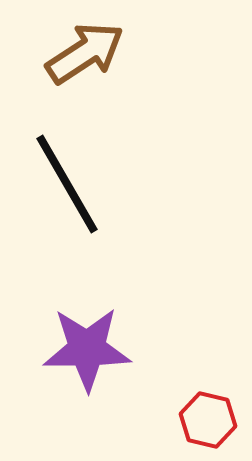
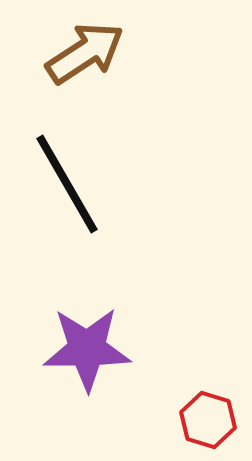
red hexagon: rotated 4 degrees clockwise
